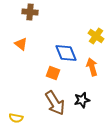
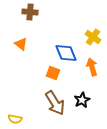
yellow cross: moved 3 px left, 1 px down
black star: rotated 14 degrees counterclockwise
yellow semicircle: moved 1 px left, 1 px down
